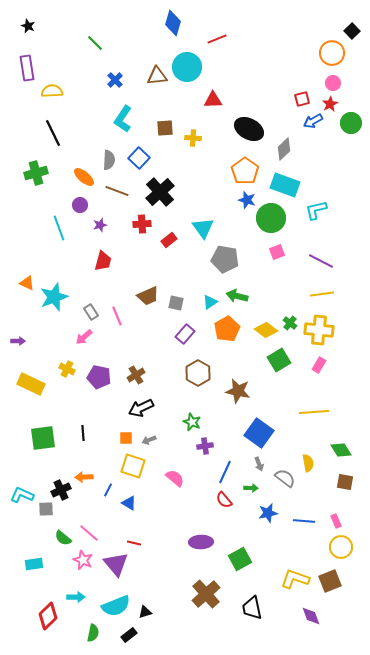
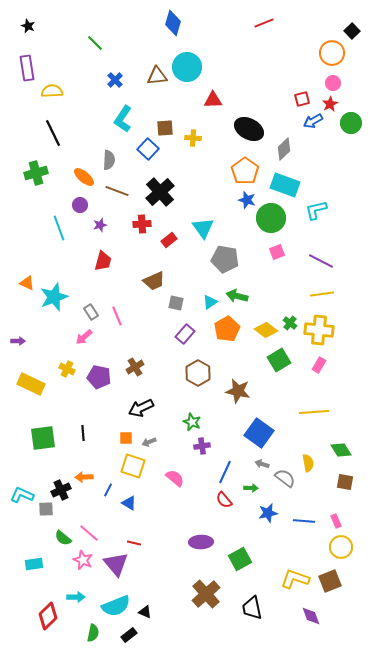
red line at (217, 39): moved 47 px right, 16 px up
blue square at (139, 158): moved 9 px right, 9 px up
brown trapezoid at (148, 296): moved 6 px right, 15 px up
brown cross at (136, 375): moved 1 px left, 8 px up
gray arrow at (149, 440): moved 2 px down
purple cross at (205, 446): moved 3 px left
gray arrow at (259, 464): moved 3 px right; rotated 128 degrees clockwise
black triangle at (145, 612): rotated 40 degrees clockwise
